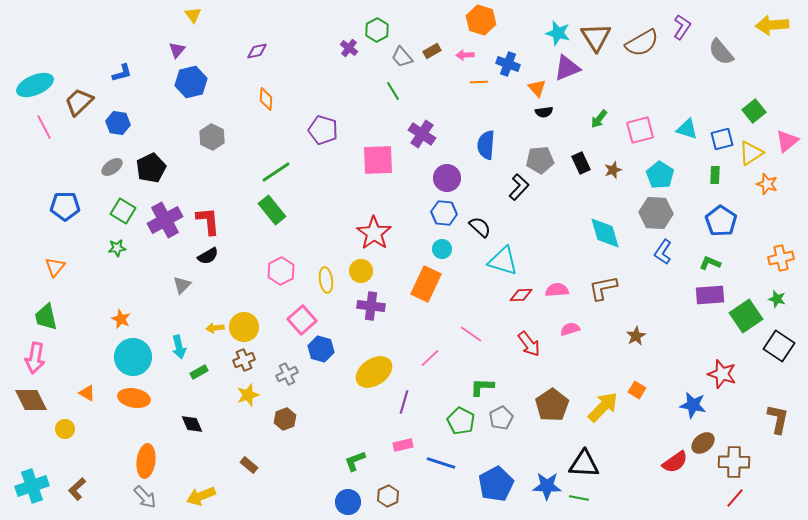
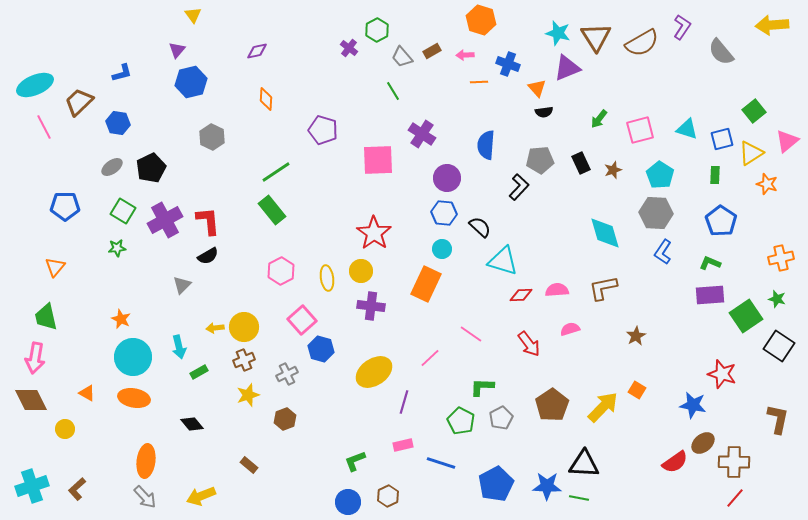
yellow ellipse at (326, 280): moved 1 px right, 2 px up
black diamond at (192, 424): rotated 15 degrees counterclockwise
